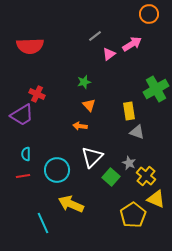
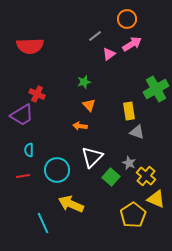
orange circle: moved 22 px left, 5 px down
cyan semicircle: moved 3 px right, 4 px up
